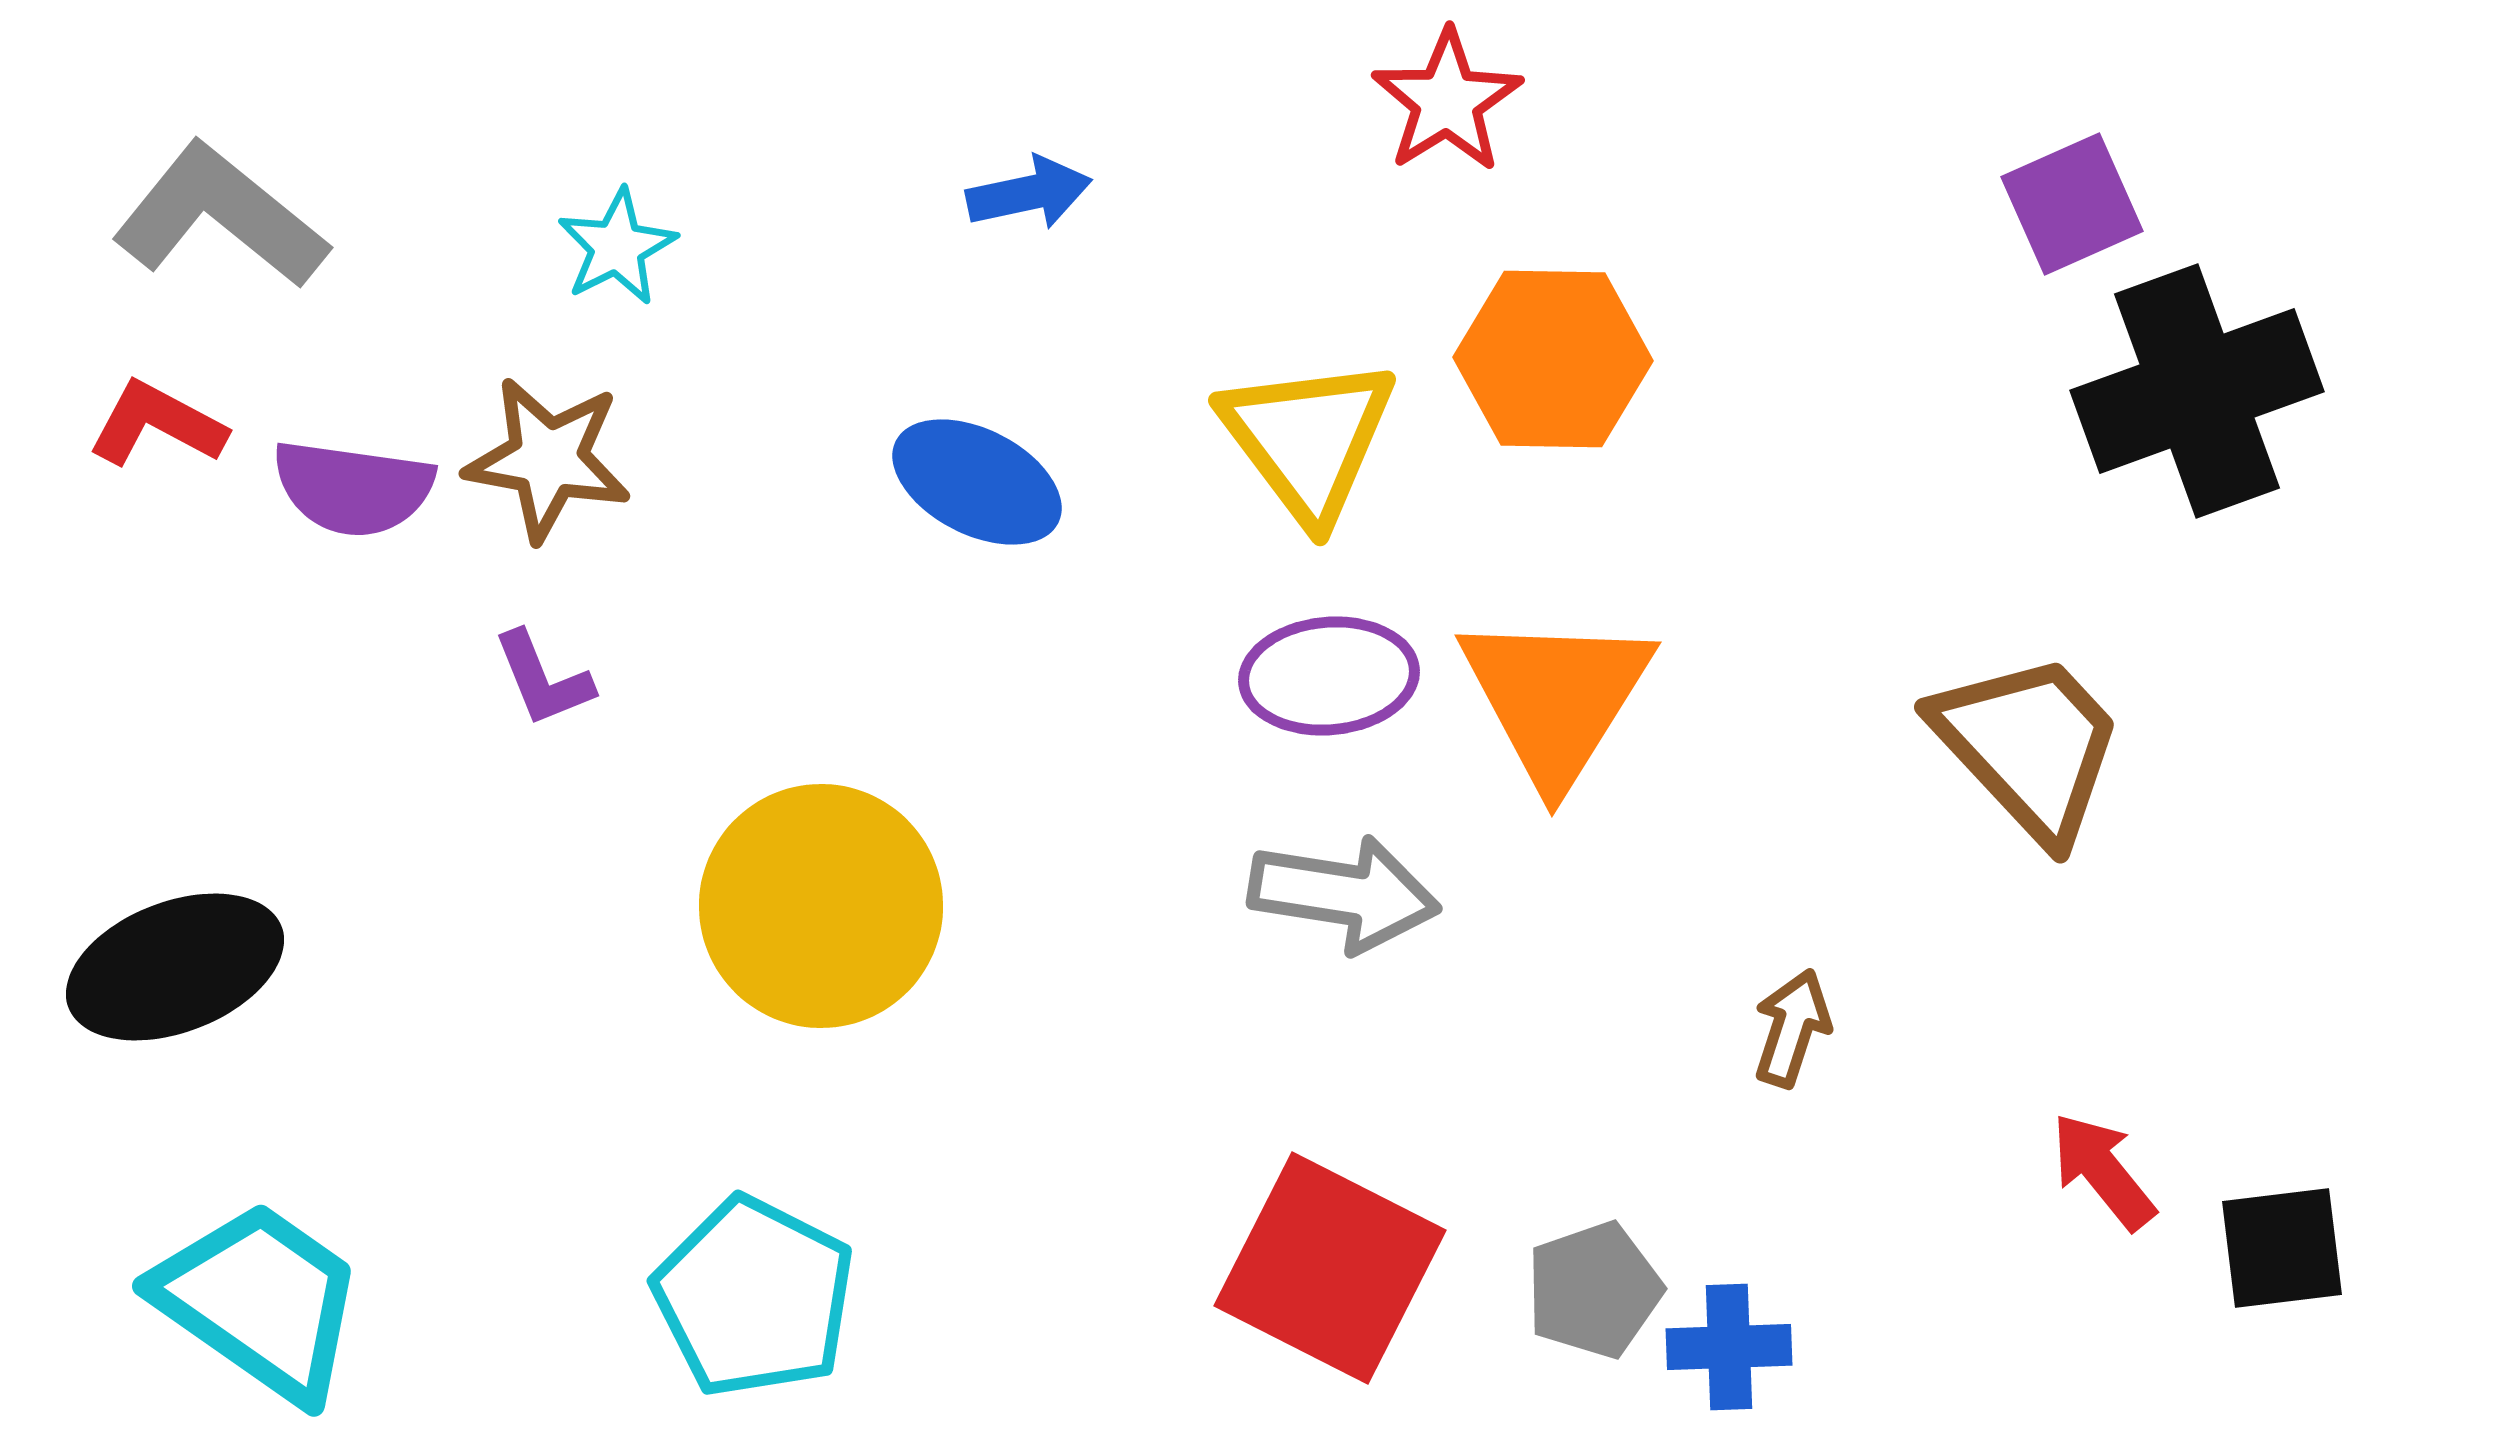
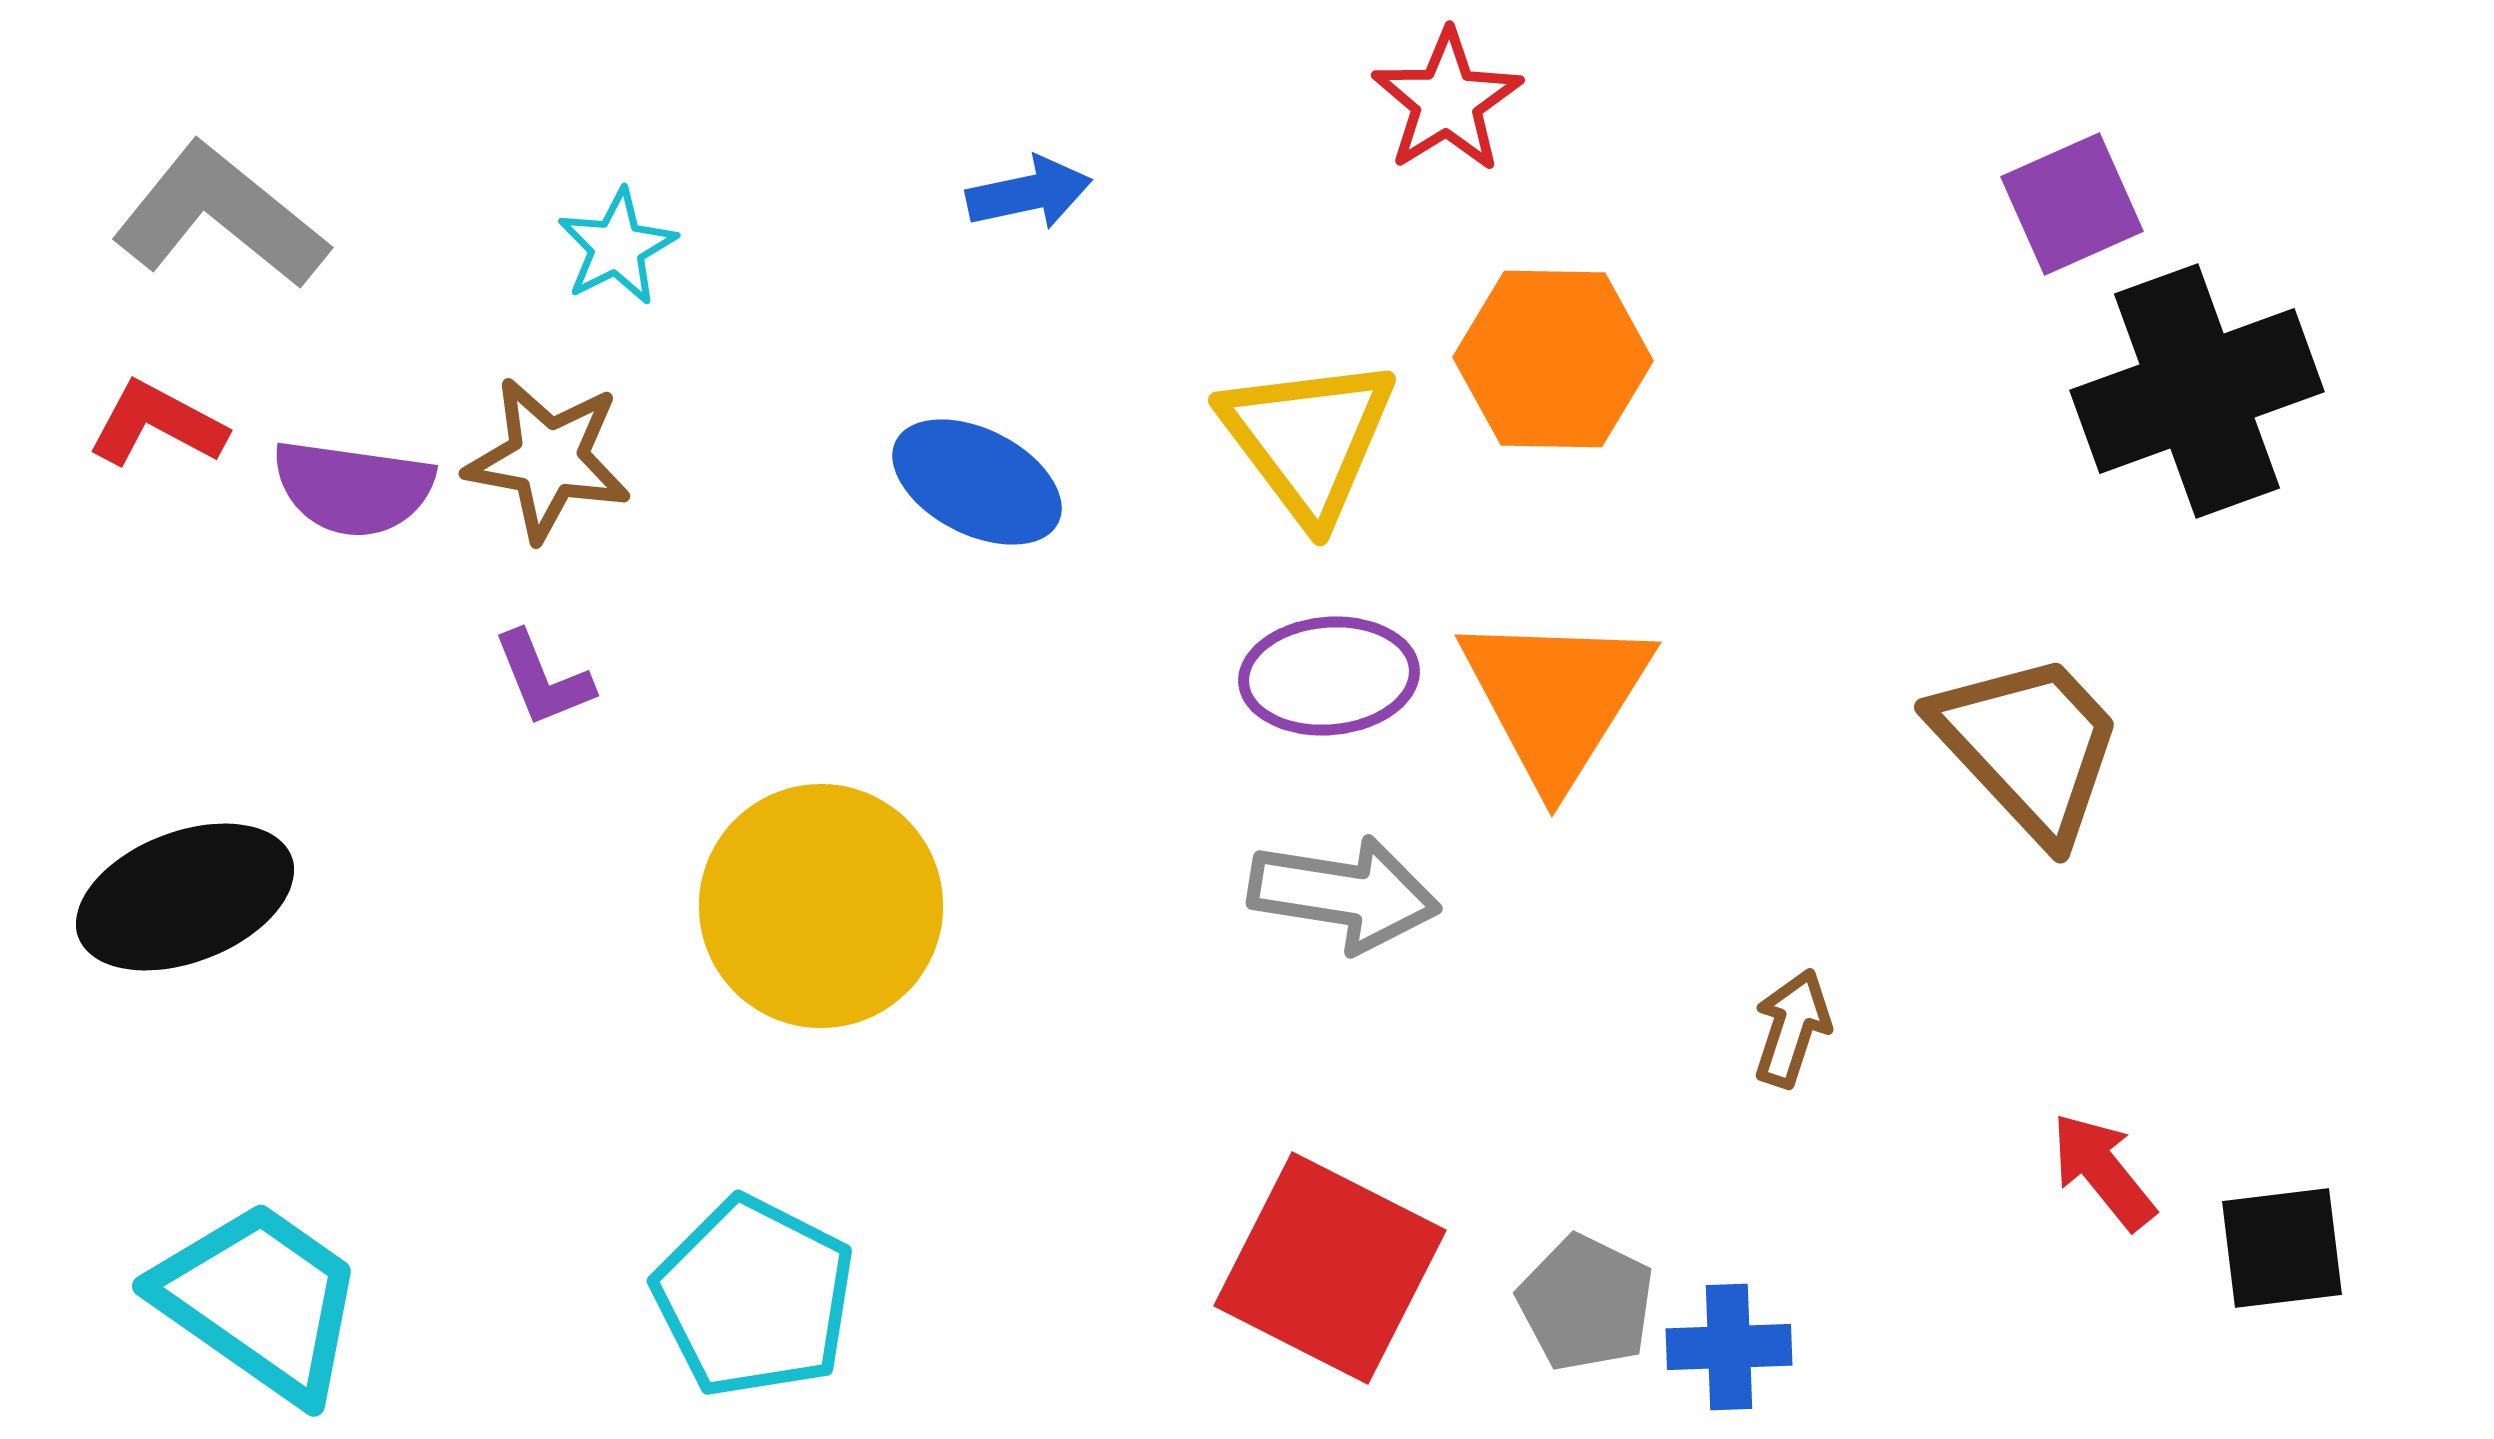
black ellipse: moved 10 px right, 70 px up
gray pentagon: moved 8 px left, 13 px down; rotated 27 degrees counterclockwise
